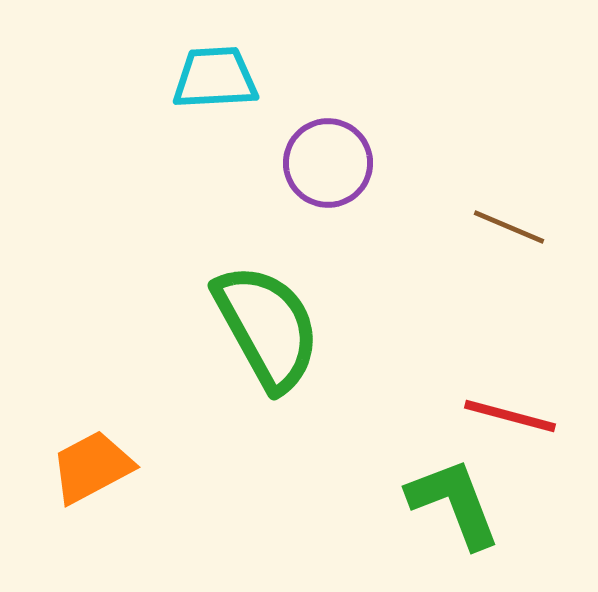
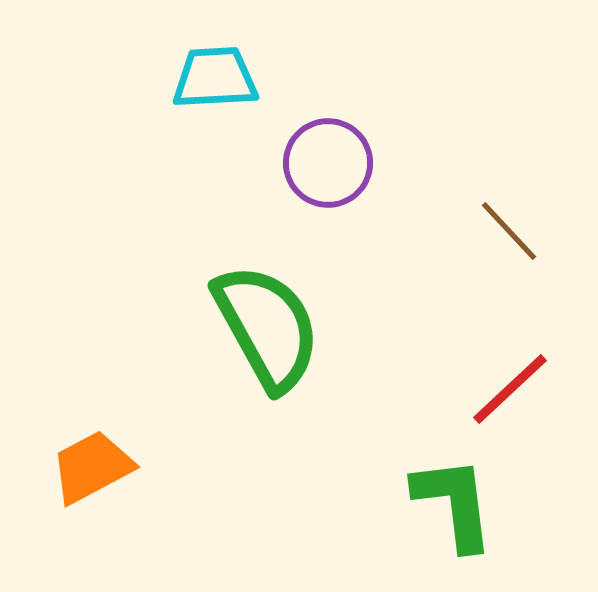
brown line: moved 4 px down; rotated 24 degrees clockwise
red line: moved 27 px up; rotated 58 degrees counterclockwise
green L-shape: rotated 14 degrees clockwise
